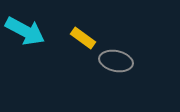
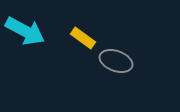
gray ellipse: rotated 8 degrees clockwise
